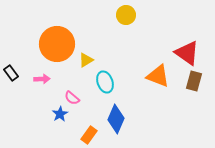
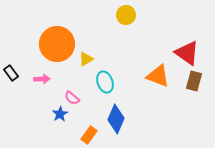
yellow triangle: moved 1 px up
